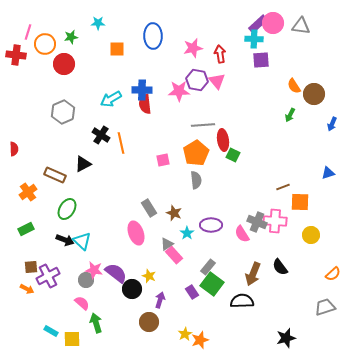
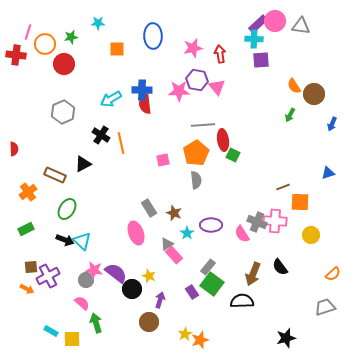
pink circle at (273, 23): moved 2 px right, 2 px up
pink triangle at (217, 81): moved 6 px down
